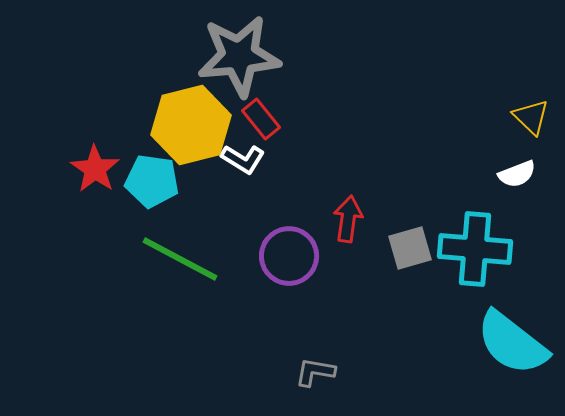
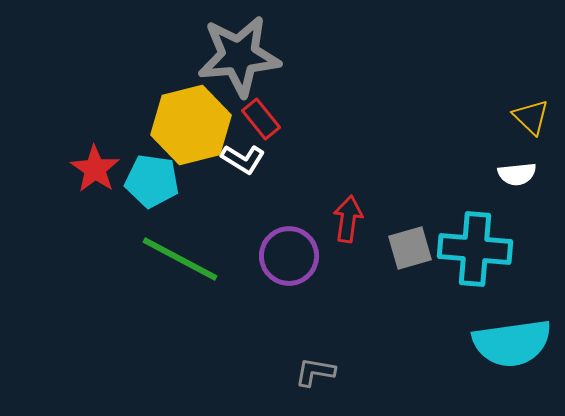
white semicircle: rotated 15 degrees clockwise
cyan semicircle: rotated 46 degrees counterclockwise
